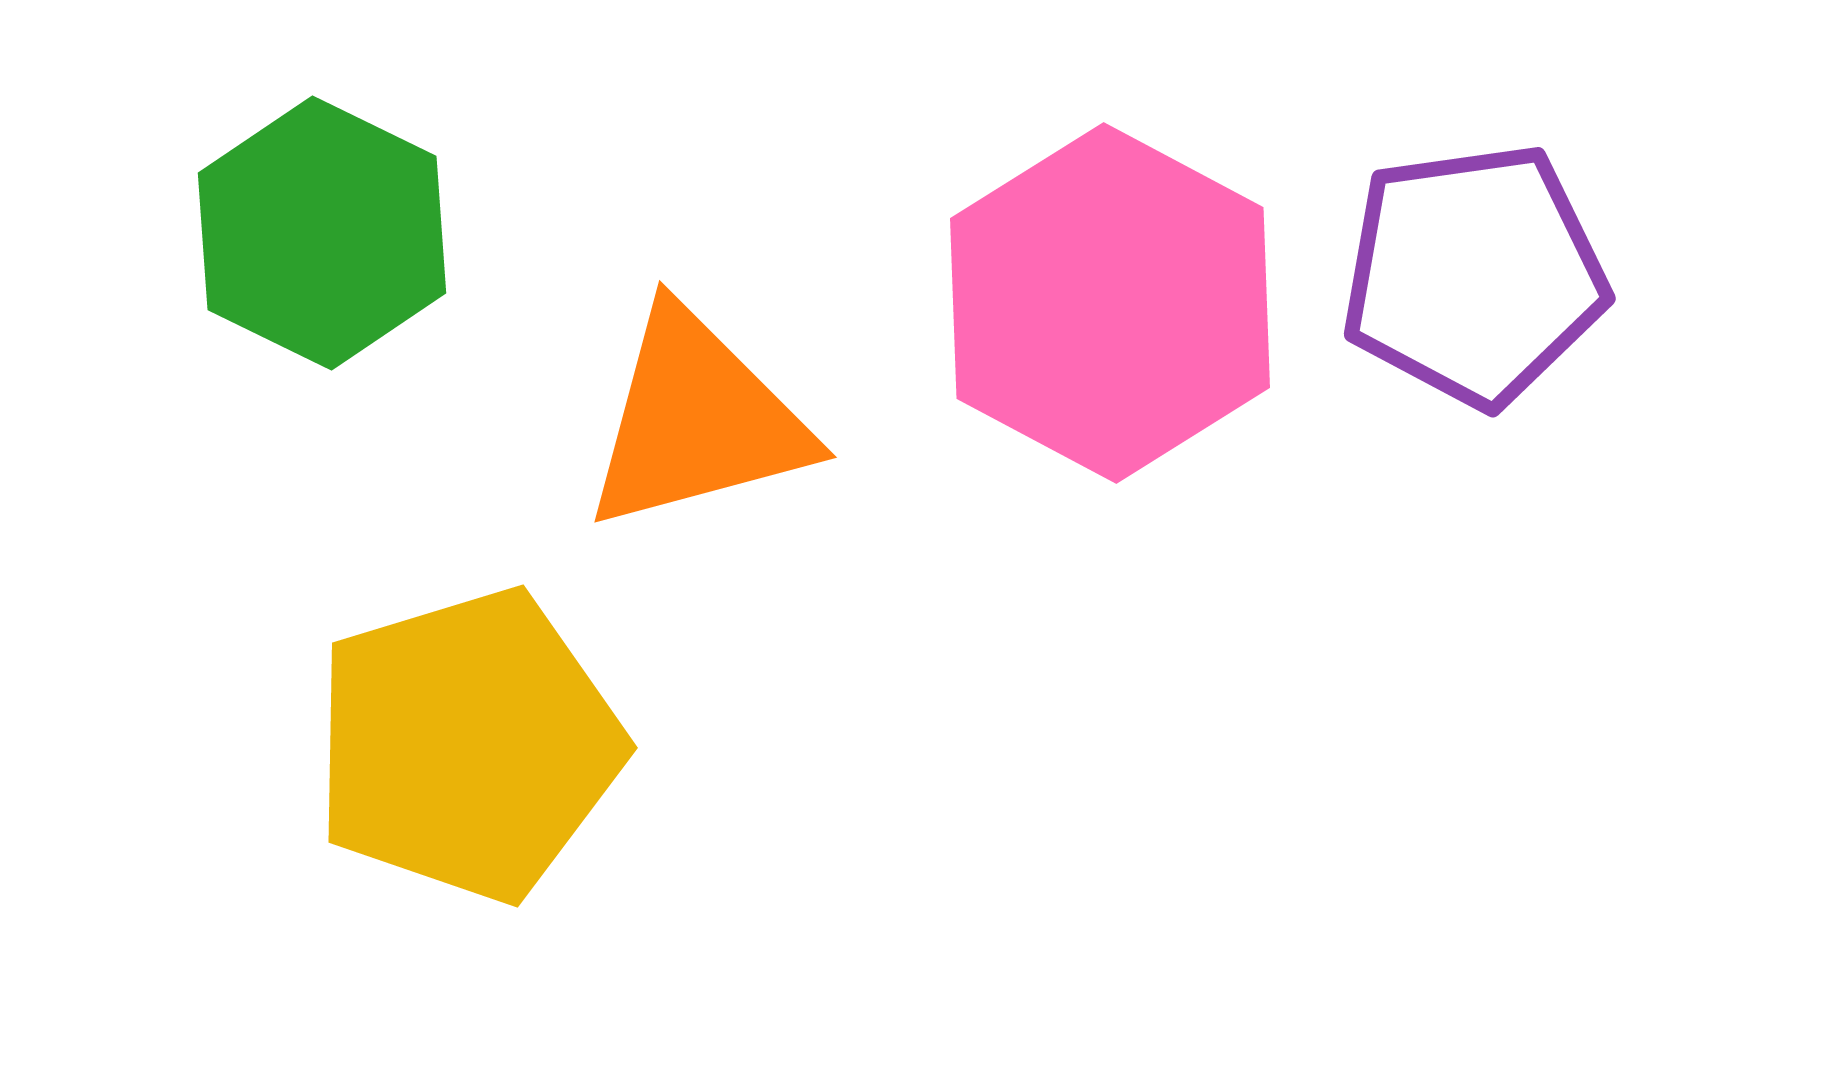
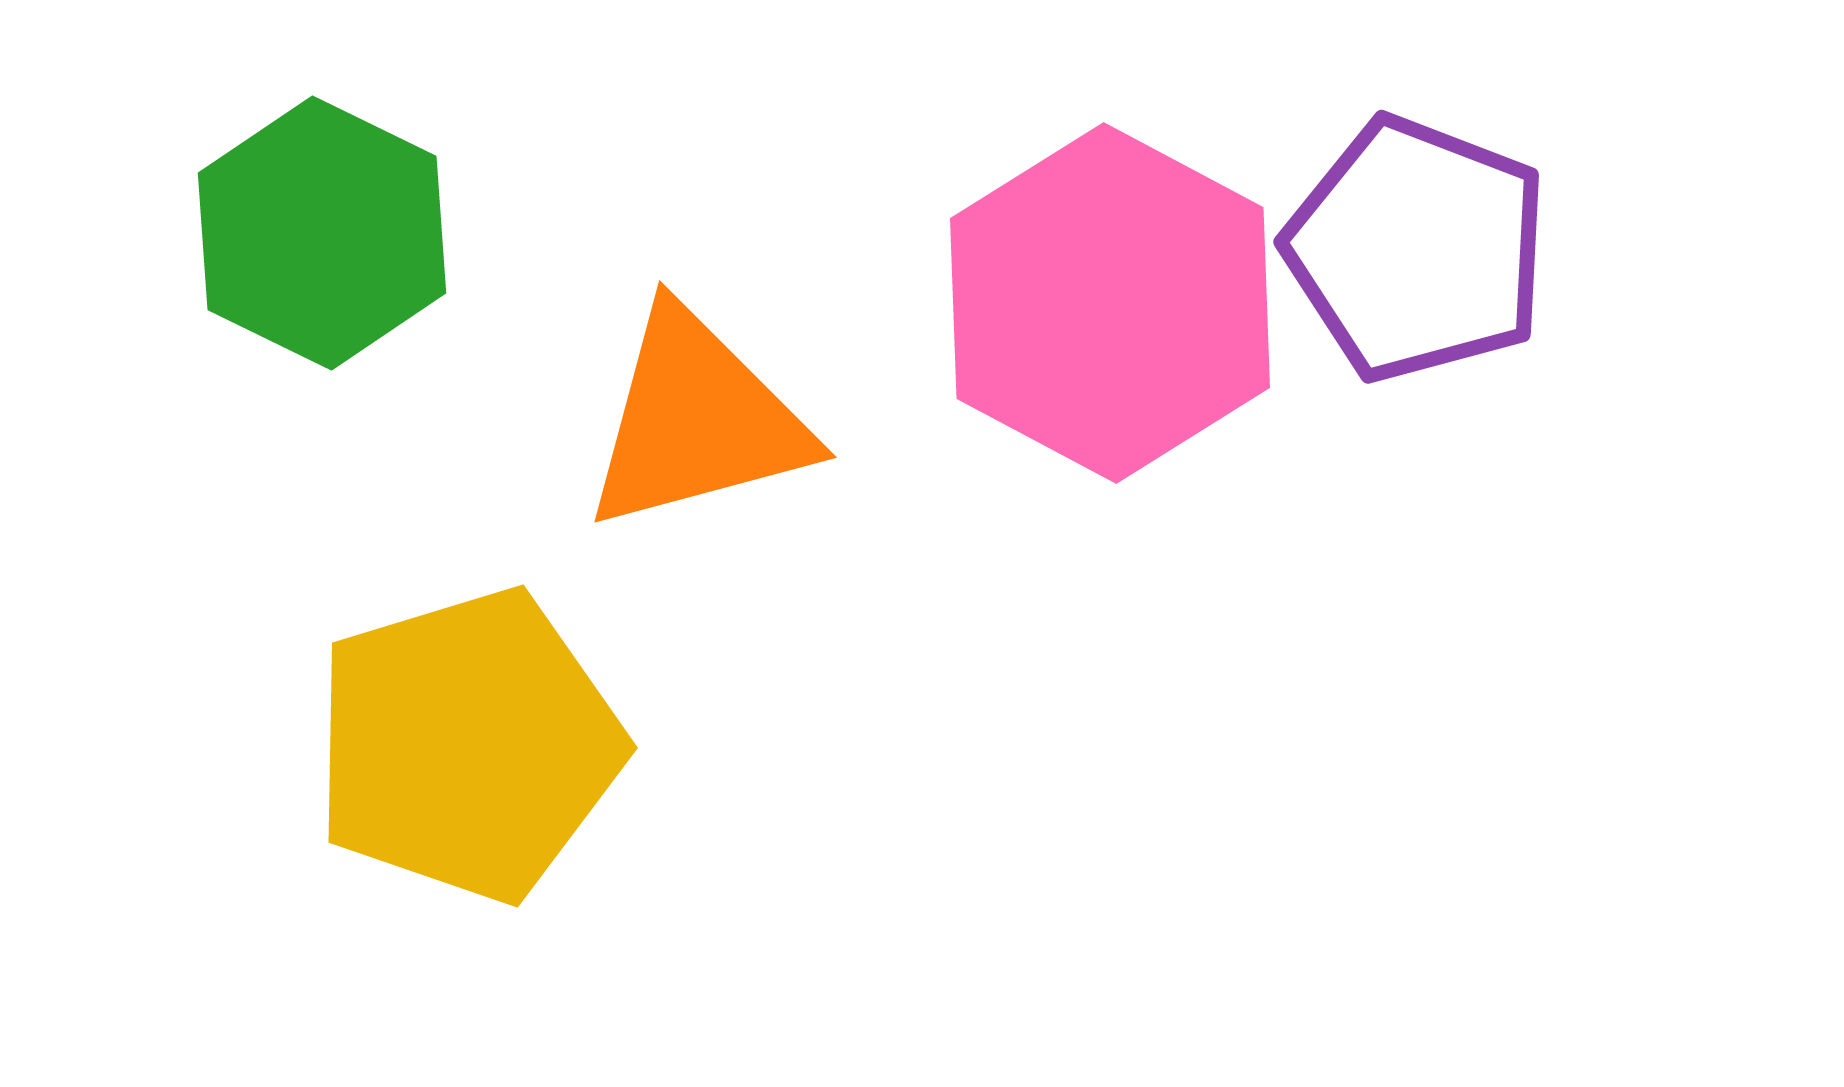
purple pentagon: moved 57 px left, 26 px up; rotated 29 degrees clockwise
